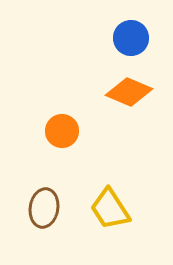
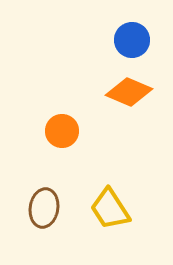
blue circle: moved 1 px right, 2 px down
